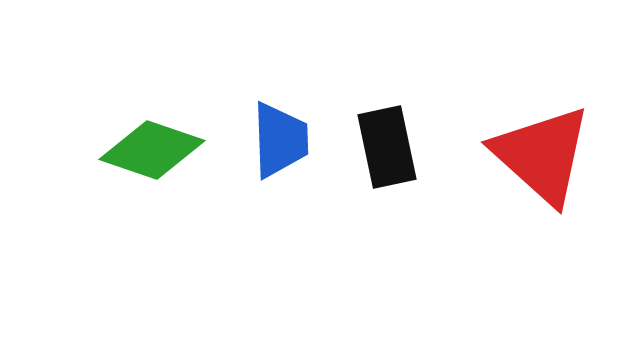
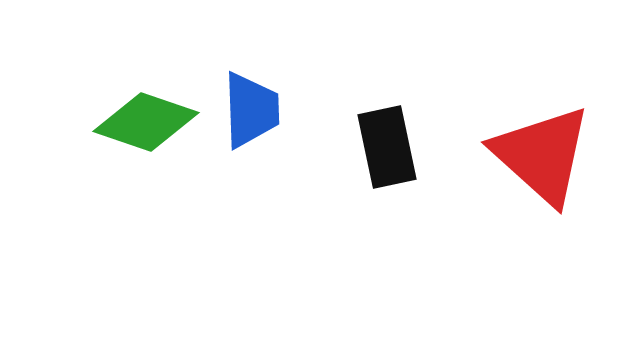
blue trapezoid: moved 29 px left, 30 px up
green diamond: moved 6 px left, 28 px up
